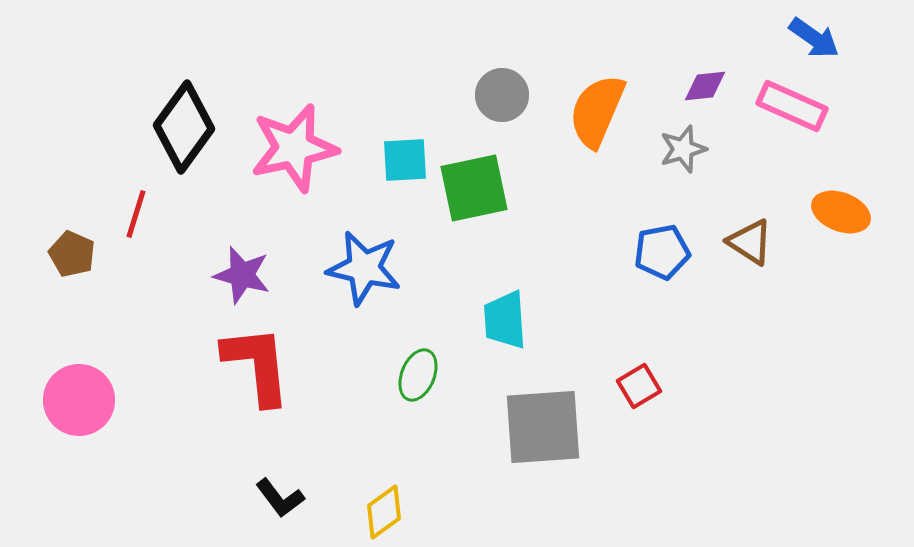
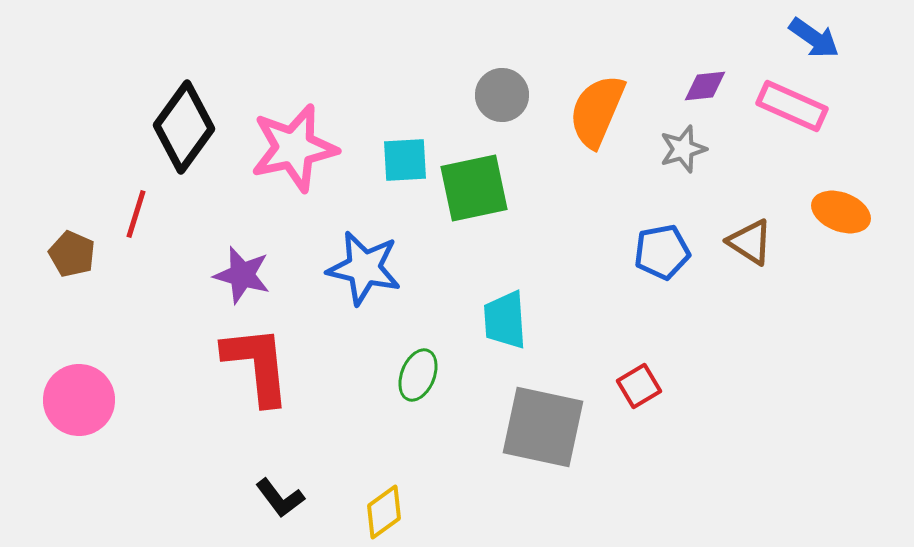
gray square: rotated 16 degrees clockwise
